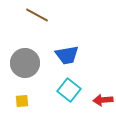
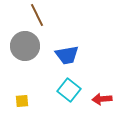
brown line: rotated 35 degrees clockwise
gray circle: moved 17 px up
red arrow: moved 1 px left, 1 px up
